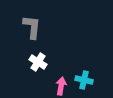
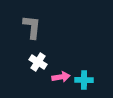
cyan cross: rotated 12 degrees counterclockwise
pink arrow: moved 9 px up; rotated 72 degrees clockwise
